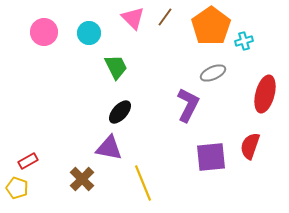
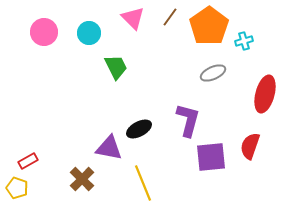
brown line: moved 5 px right
orange pentagon: moved 2 px left
purple L-shape: moved 15 px down; rotated 12 degrees counterclockwise
black ellipse: moved 19 px right, 17 px down; rotated 20 degrees clockwise
